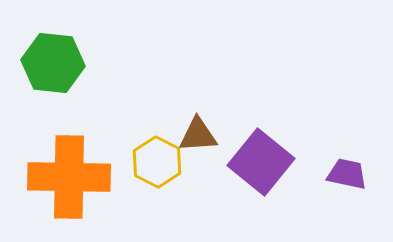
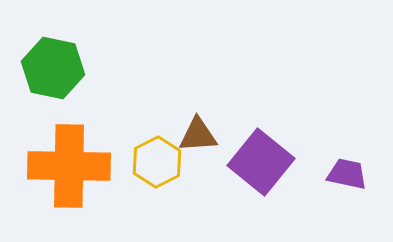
green hexagon: moved 5 px down; rotated 6 degrees clockwise
yellow hexagon: rotated 6 degrees clockwise
orange cross: moved 11 px up
